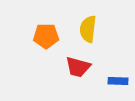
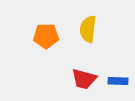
red trapezoid: moved 6 px right, 12 px down
